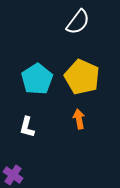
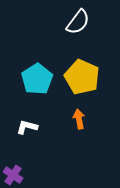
white L-shape: rotated 90 degrees clockwise
